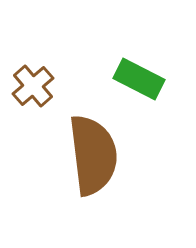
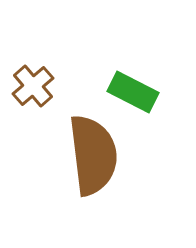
green rectangle: moved 6 px left, 13 px down
